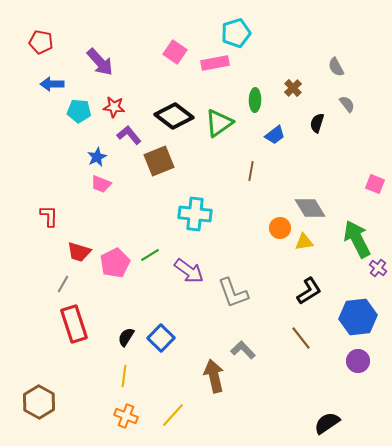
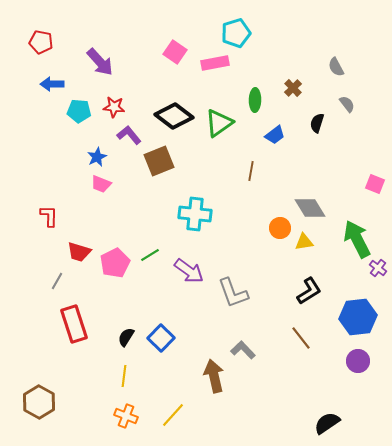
gray line at (63, 284): moved 6 px left, 3 px up
